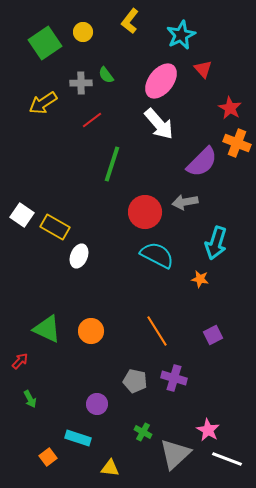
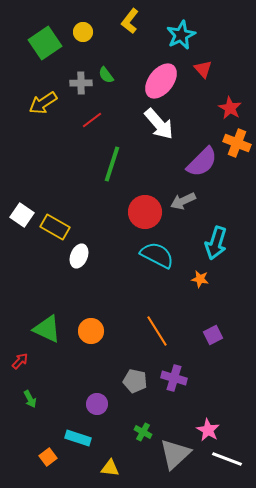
gray arrow: moved 2 px left, 1 px up; rotated 15 degrees counterclockwise
